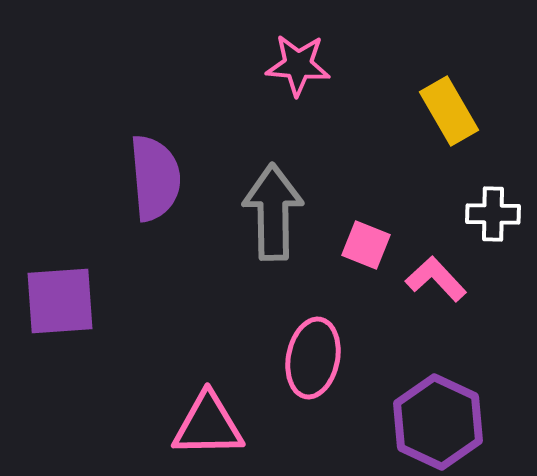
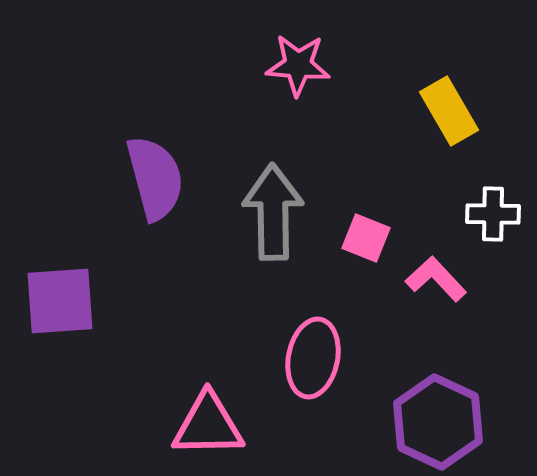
purple semicircle: rotated 10 degrees counterclockwise
pink square: moved 7 px up
